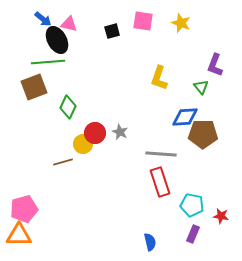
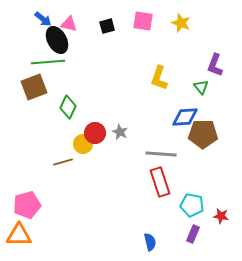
black square: moved 5 px left, 5 px up
pink pentagon: moved 3 px right, 4 px up
